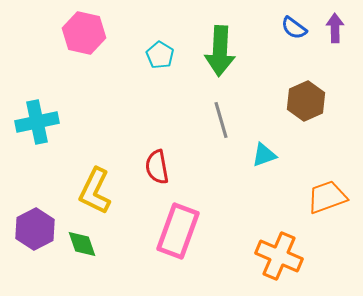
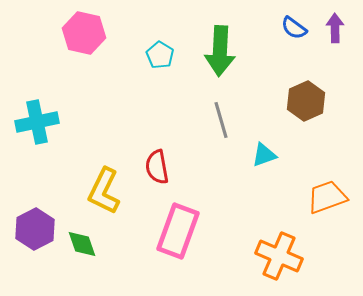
yellow L-shape: moved 9 px right
